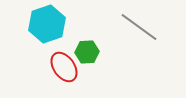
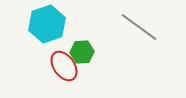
green hexagon: moved 5 px left
red ellipse: moved 1 px up
